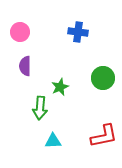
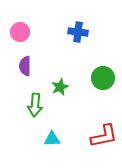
green arrow: moved 5 px left, 3 px up
cyan triangle: moved 1 px left, 2 px up
